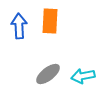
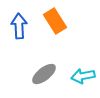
orange rectangle: moved 5 px right; rotated 35 degrees counterclockwise
gray ellipse: moved 4 px left
